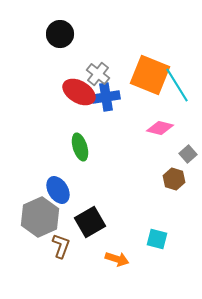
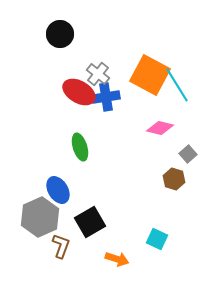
orange square: rotated 6 degrees clockwise
cyan square: rotated 10 degrees clockwise
